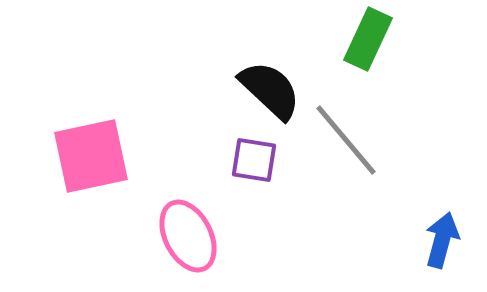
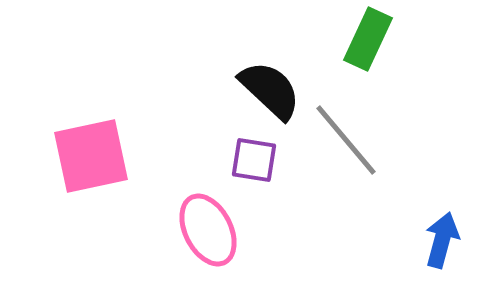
pink ellipse: moved 20 px right, 6 px up
